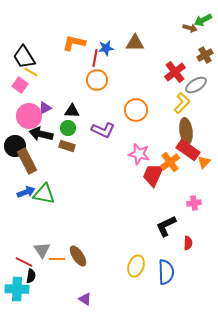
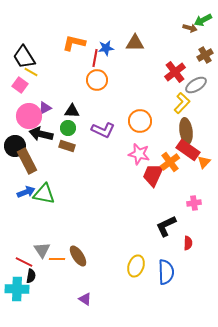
orange circle at (136, 110): moved 4 px right, 11 px down
